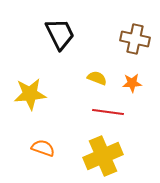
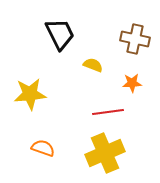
yellow semicircle: moved 4 px left, 13 px up
red line: rotated 16 degrees counterclockwise
yellow cross: moved 2 px right, 3 px up
